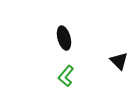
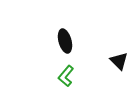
black ellipse: moved 1 px right, 3 px down
